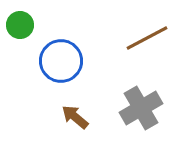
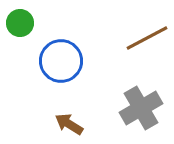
green circle: moved 2 px up
brown arrow: moved 6 px left, 7 px down; rotated 8 degrees counterclockwise
